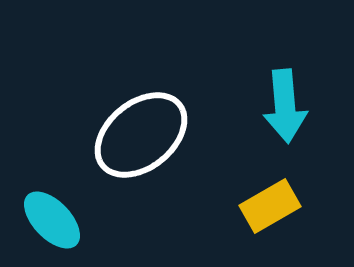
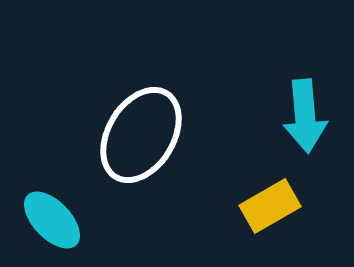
cyan arrow: moved 20 px right, 10 px down
white ellipse: rotated 20 degrees counterclockwise
